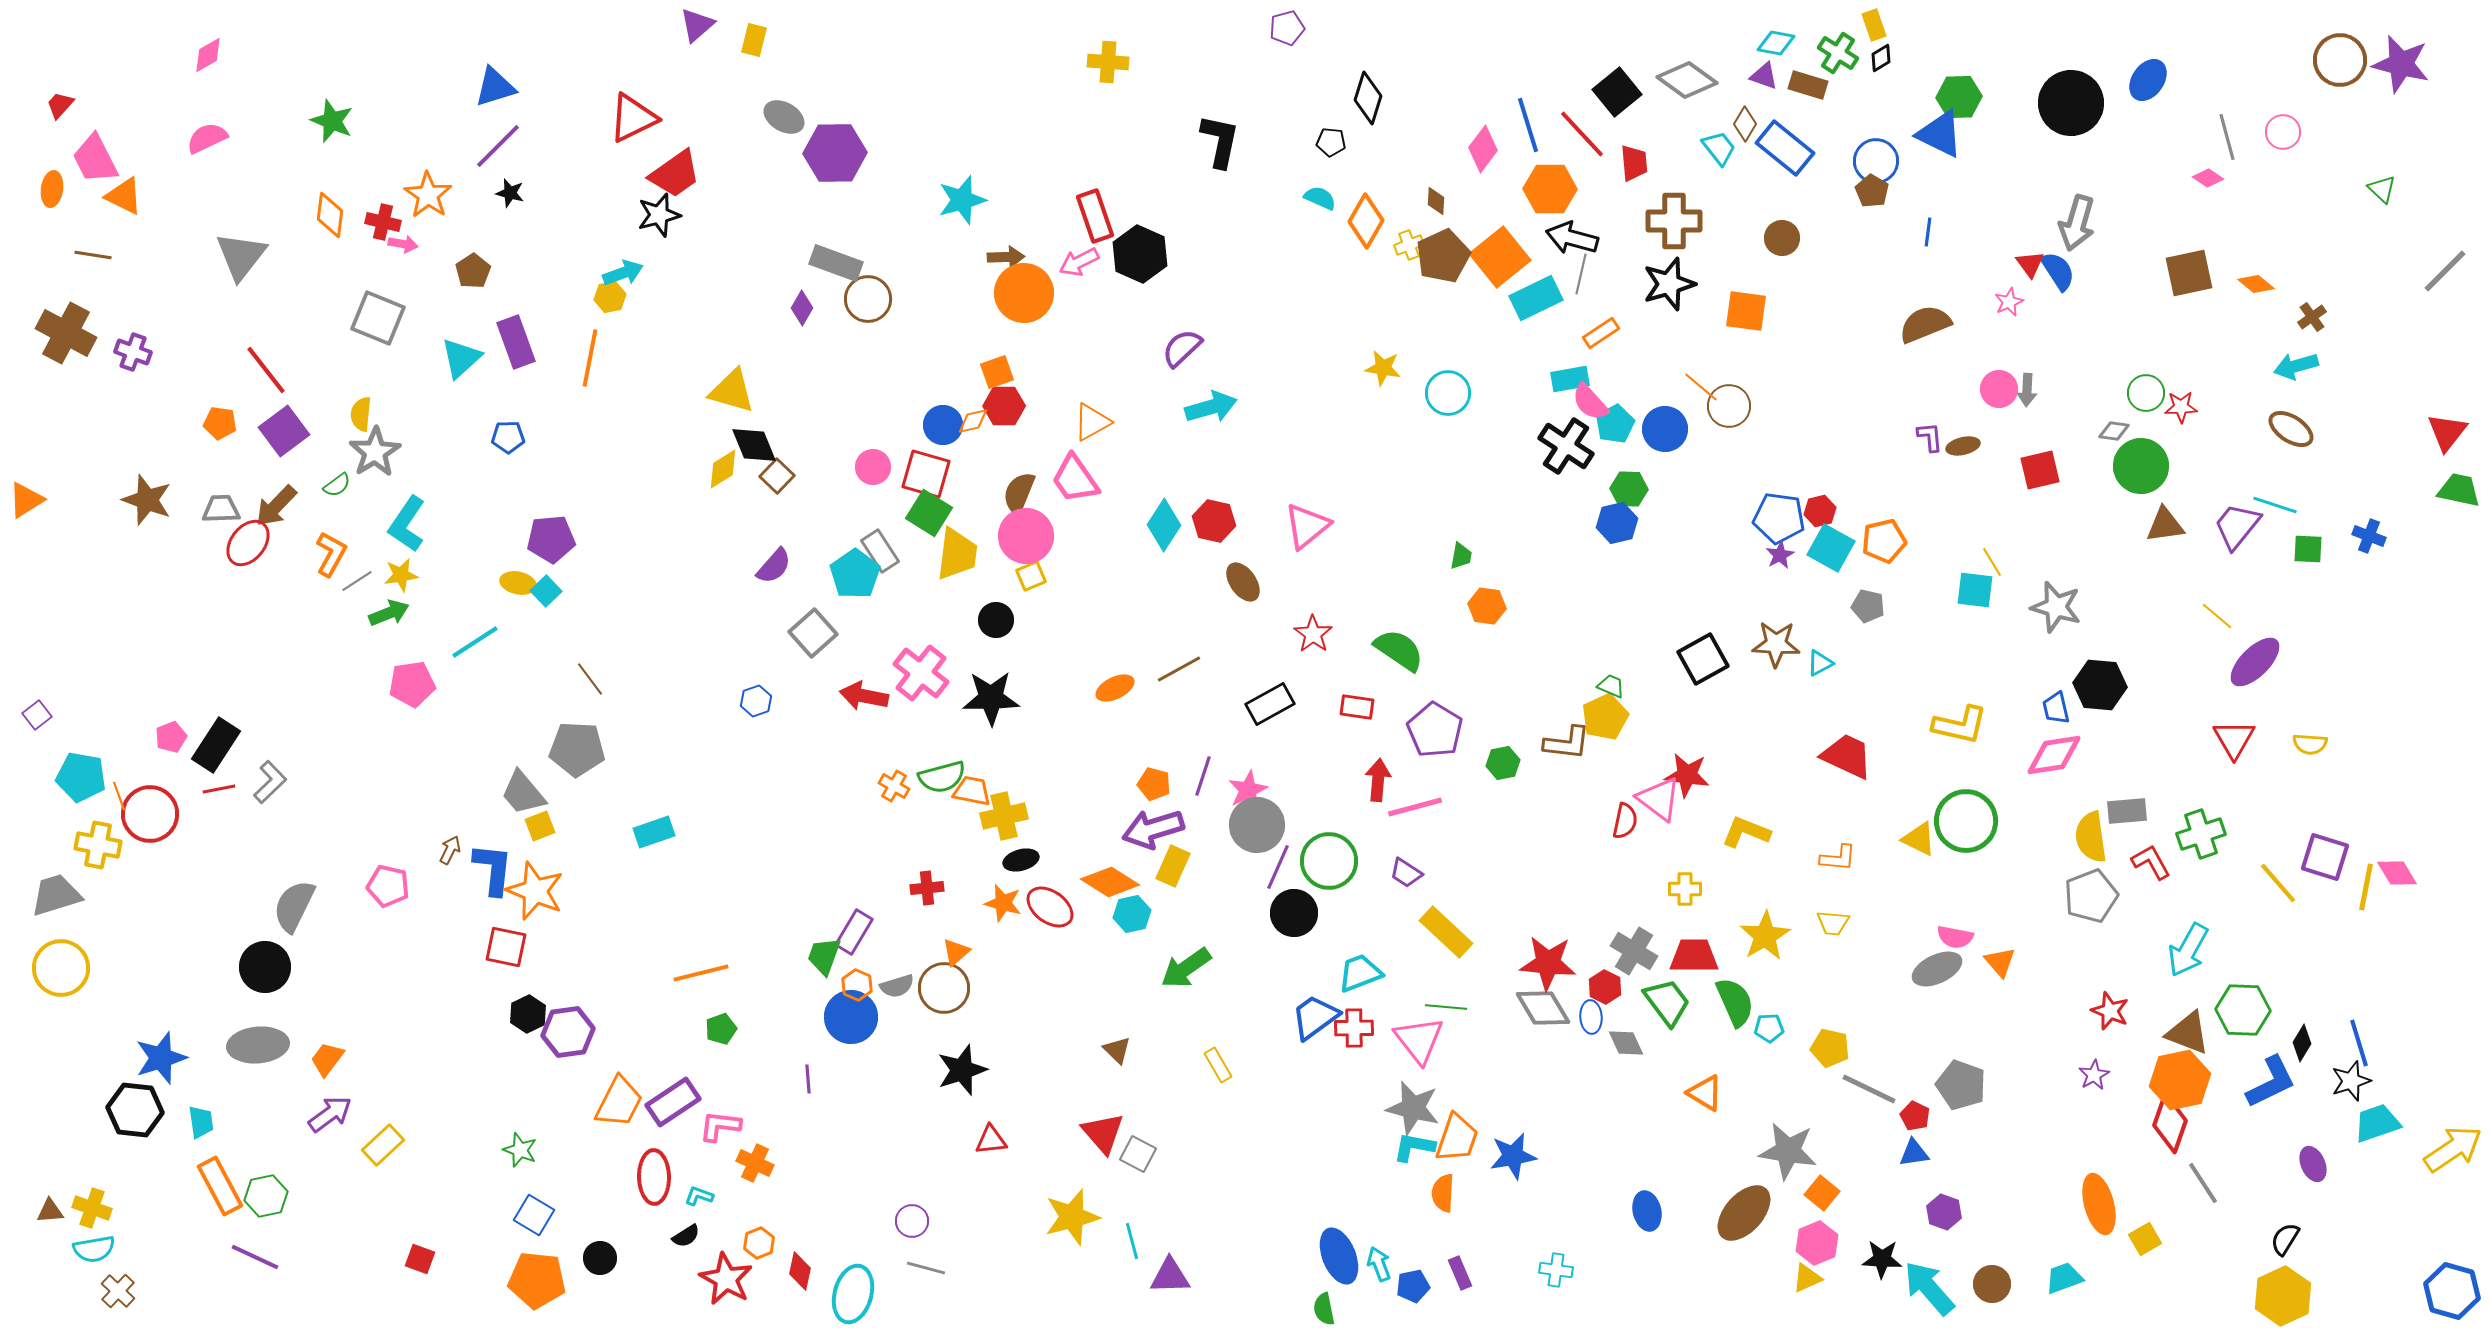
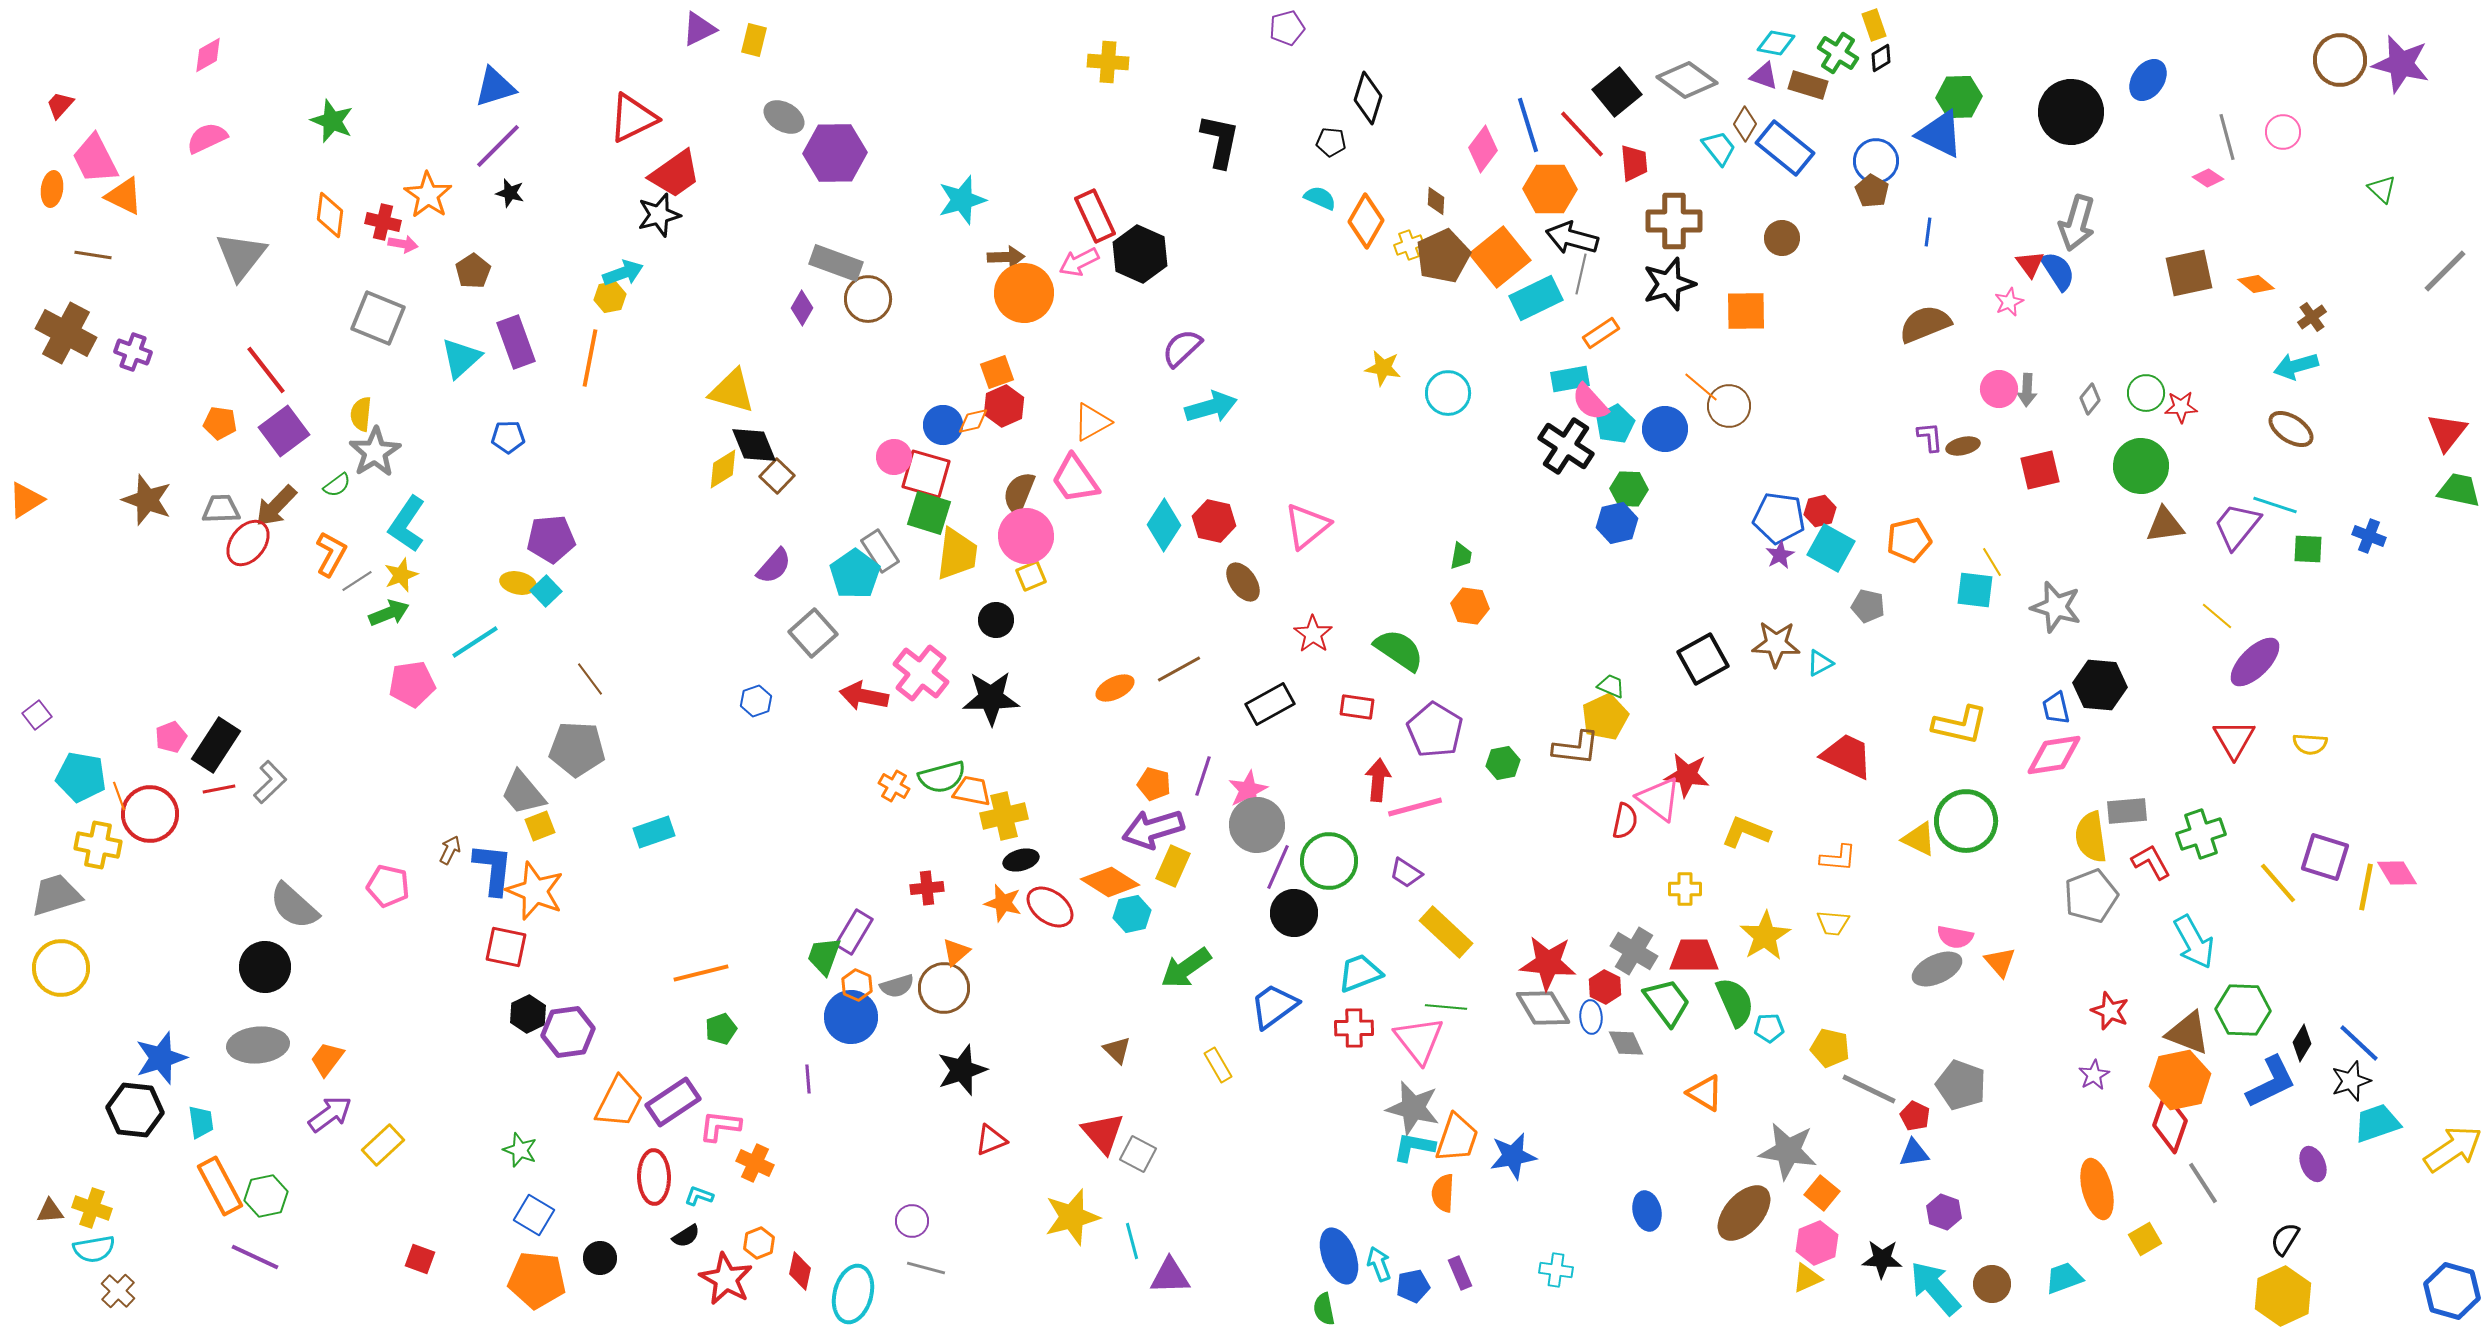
purple triangle at (697, 25): moved 2 px right, 4 px down; rotated 15 degrees clockwise
black circle at (2071, 103): moved 9 px down
red rectangle at (1095, 216): rotated 6 degrees counterclockwise
orange square at (1746, 311): rotated 9 degrees counterclockwise
red hexagon at (1004, 406): rotated 24 degrees counterclockwise
gray diamond at (2114, 431): moved 24 px left, 32 px up; rotated 60 degrees counterclockwise
pink circle at (873, 467): moved 21 px right, 10 px up
green square at (929, 513): rotated 15 degrees counterclockwise
orange pentagon at (1884, 541): moved 25 px right, 1 px up
yellow star at (401, 575): rotated 12 degrees counterclockwise
orange hexagon at (1487, 606): moved 17 px left
brown L-shape at (1567, 743): moved 9 px right, 5 px down
gray semicircle at (294, 906): rotated 74 degrees counterclockwise
cyan arrow at (2188, 950): moved 6 px right, 8 px up; rotated 58 degrees counterclockwise
blue trapezoid at (1315, 1017): moved 41 px left, 11 px up
blue line at (2359, 1043): rotated 30 degrees counterclockwise
red triangle at (991, 1140): rotated 16 degrees counterclockwise
orange ellipse at (2099, 1204): moved 2 px left, 15 px up
cyan arrow at (1929, 1288): moved 6 px right
